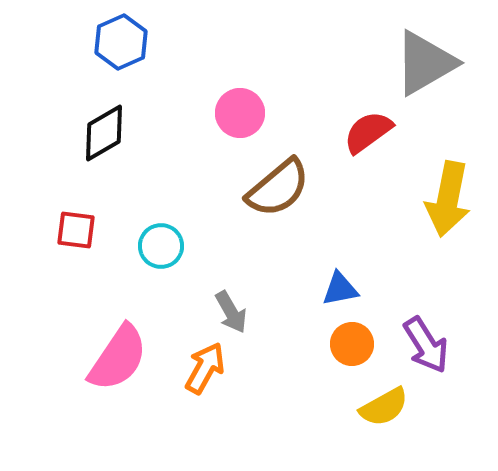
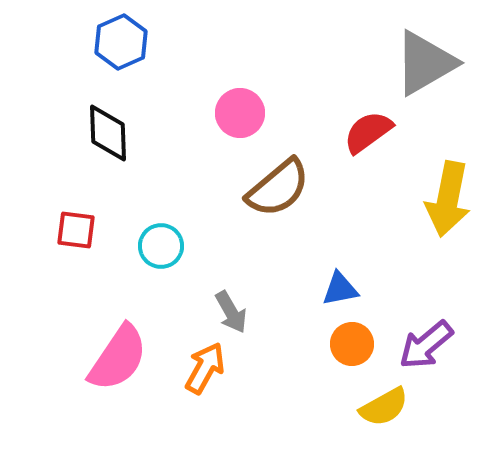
black diamond: moved 4 px right; rotated 62 degrees counterclockwise
purple arrow: rotated 82 degrees clockwise
